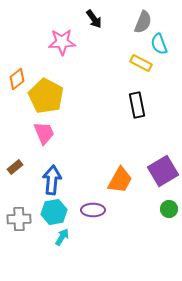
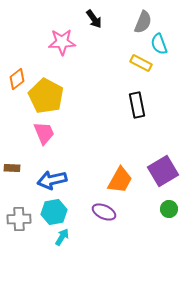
brown rectangle: moved 3 px left, 1 px down; rotated 42 degrees clockwise
blue arrow: rotated 108 degrees counterclockwise
purple ellipse: moved 11 px right, 2 px down; rotated 25 degrees clockwise
